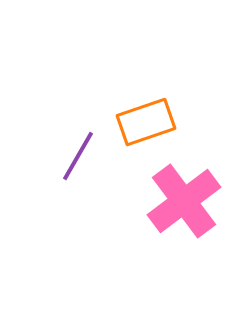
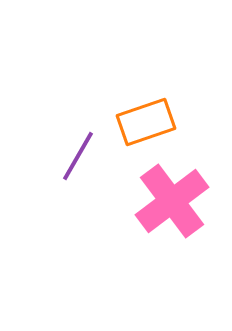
pink cross: moved 12 px left
